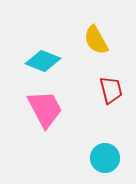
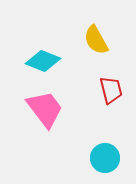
pink trapezoid: rotated 9 degrees counterclockwise
